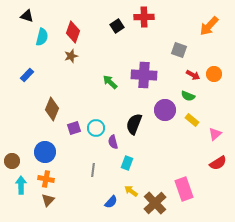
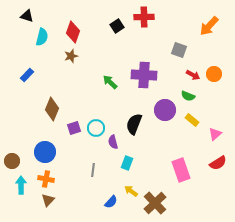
pink rectangle: moved 3 px left, 19 px up
